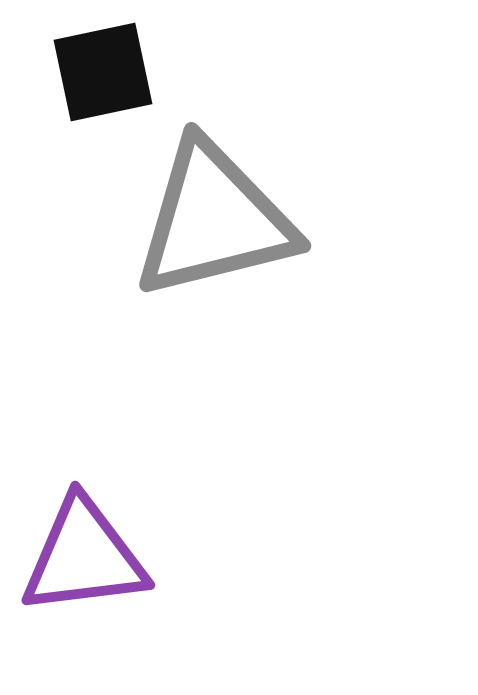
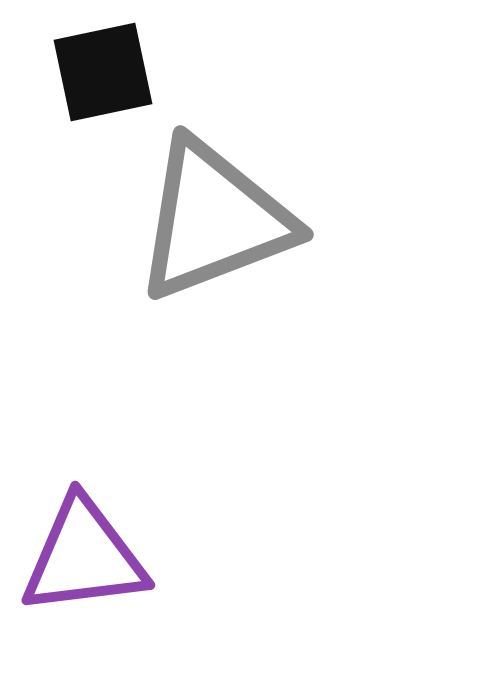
gray triangle: rotated 7 degrees counterclockwise
